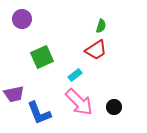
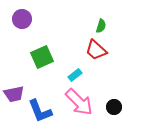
red trapezoid: rotated 75 degrees clockwise
blue L-shape: moved 1 px right, 2 px up
